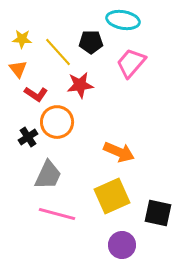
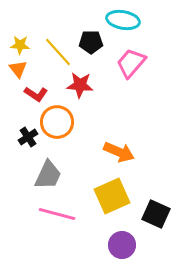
yellow star: moved 2 px left, 6 px down
red star: rotated 12 degrees clockwise
black square: moved 2 px left, 1 px down; rotated 12 degrees clockwise
